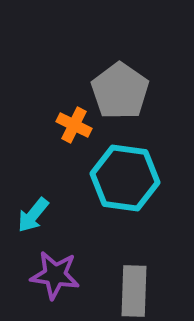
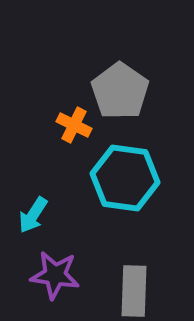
cyan arrow: rotated 6 degrees counterclockwise
